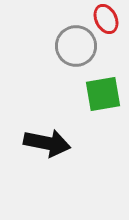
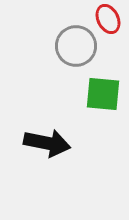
red ellipse: moved 2 px right
green square: rotated 15 degrees clockwise
